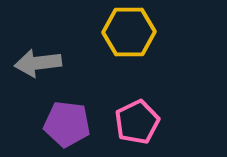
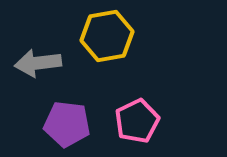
yellow hexagon: moved 22 px left, 4 px down; rotated 9 degrees counterclockwise
pink pentagon: moved 1 px up
